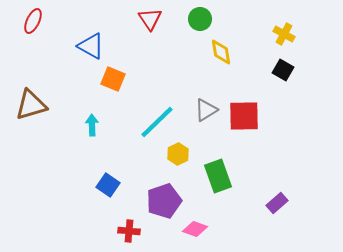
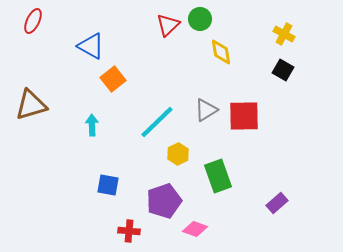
red triangle: moved 18 px right, 6 px down; rotated 20 degrees clockwise
orange square: rotated 30 degrees clockwise
blue square: rotated 25 degrees counterclockwise
